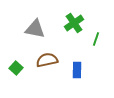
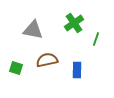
gray triangle: moved 2 px left, 1 px down
green square: rotated 24 degrees counterclockwise
